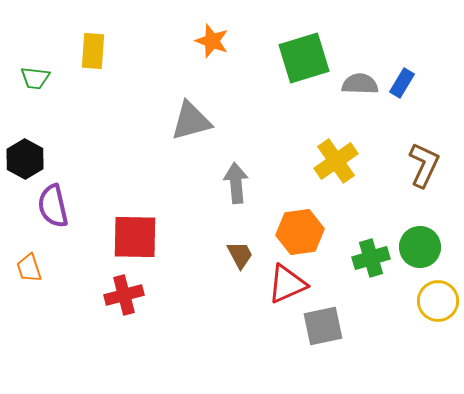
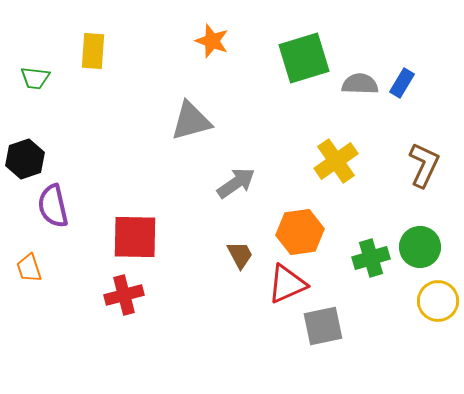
black hexagon: rotated 12 degrees clockwise
gray arrow: rotated 60 degrees clockwise
